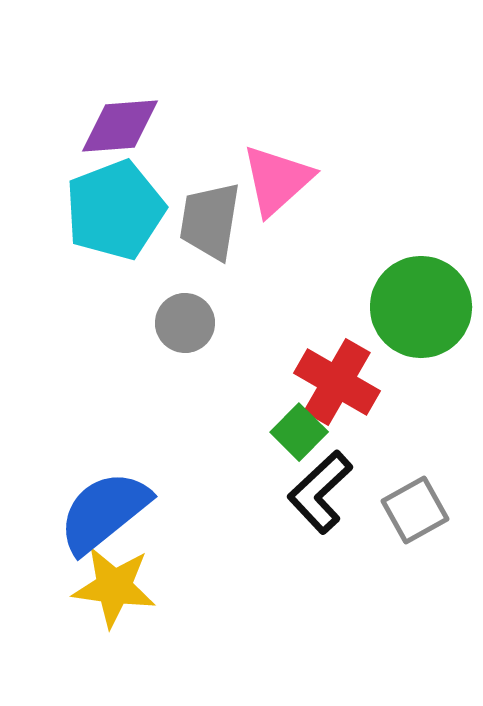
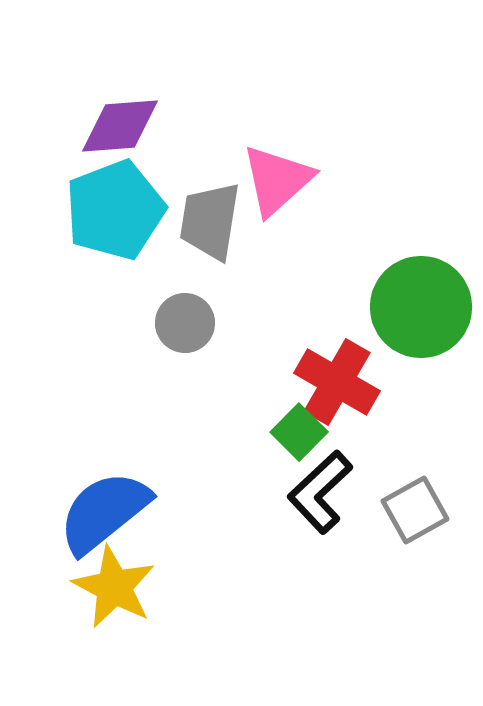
yellow star: rotated 20 degrees clockwise
